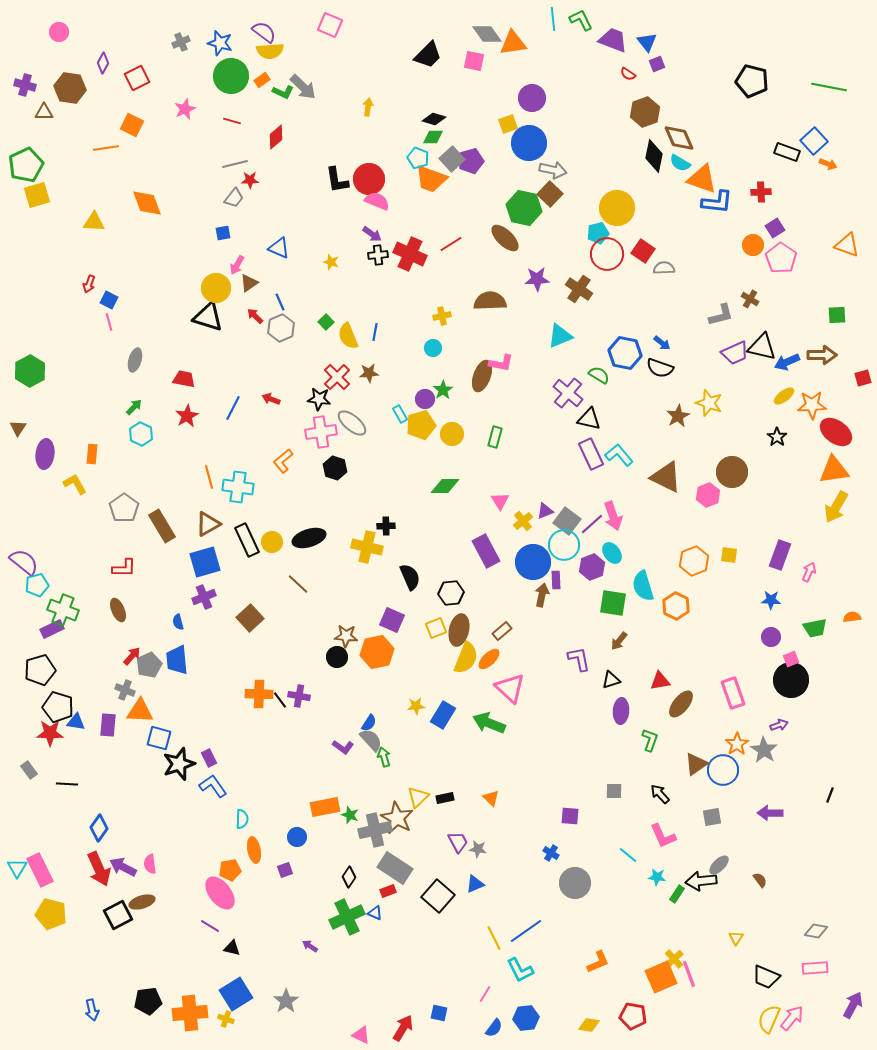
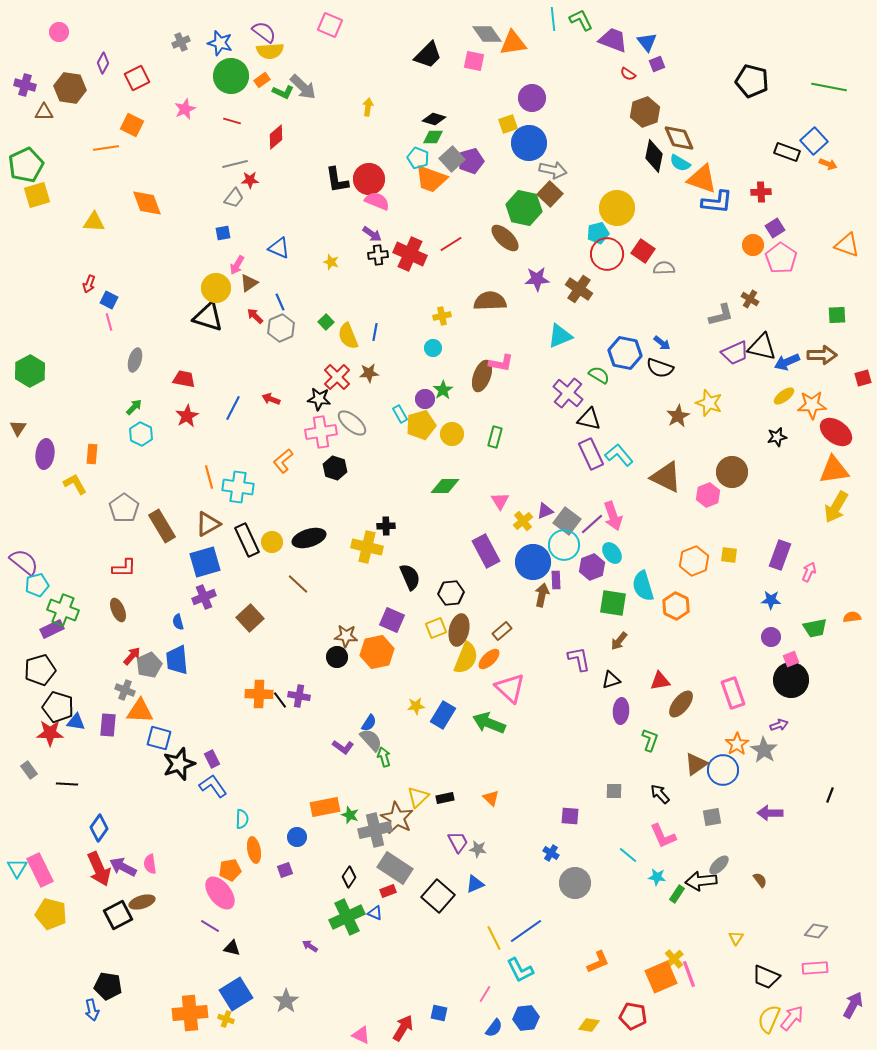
black star at (777, 437): rotated 24 degrees clockwise
purple rectangle at (209, 758): moved 3 px right, 1 px down
black pentagon at (148, 1001): moved 40 px left, 15 px up; rotated 16 degrees clockwise
